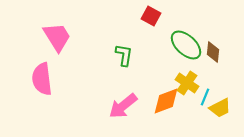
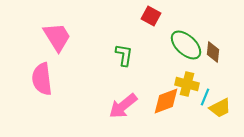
yellow cross: moved 1 px down; rotated 20 degrees counterclockwise
